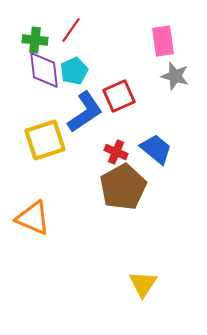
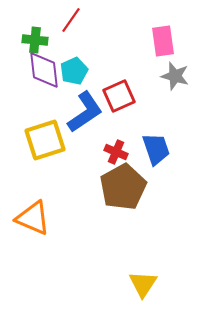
red line: moved 10 px up
blue trapezoid: rotated 32 degrees clockwise
